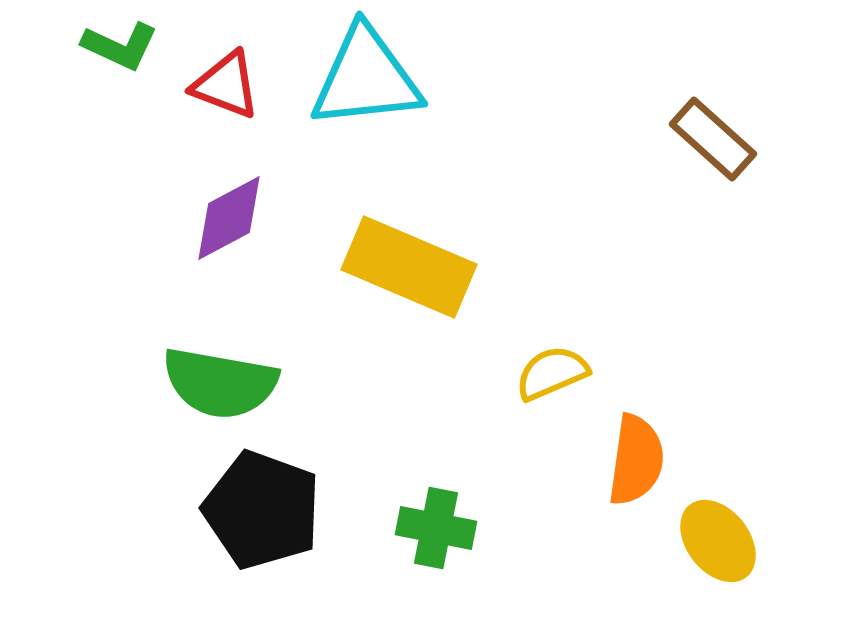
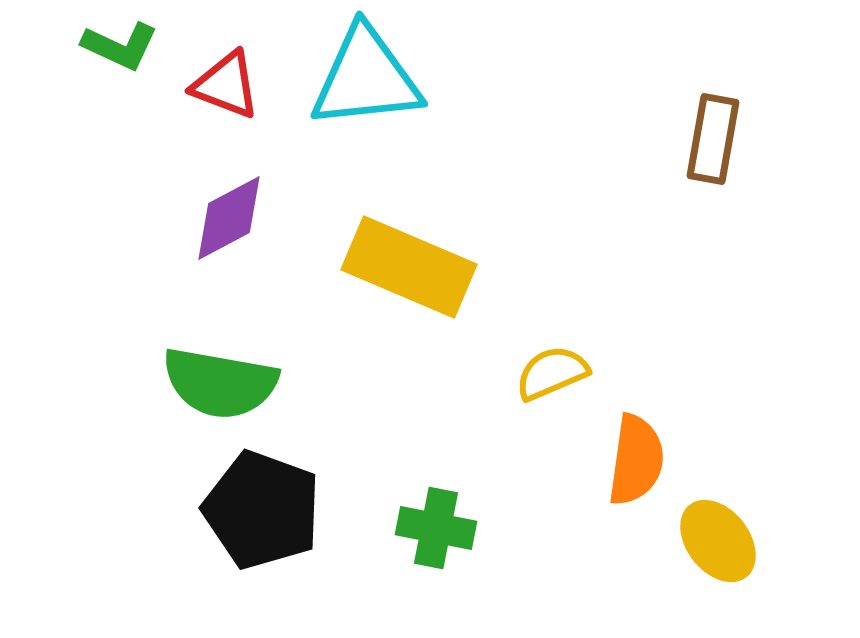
brown rectangle: rotated 58 degrees clockwise
